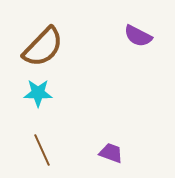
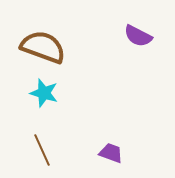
brown semicircle: rotated 114 degrees counterclockwise
cyan star: moved 6 px right; rotated 16 degrees clockwise
